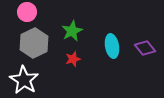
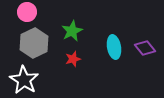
cyan ellipse: moved 2 px right, 1 px down
